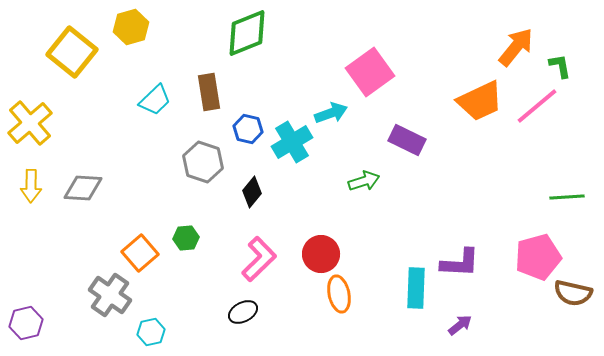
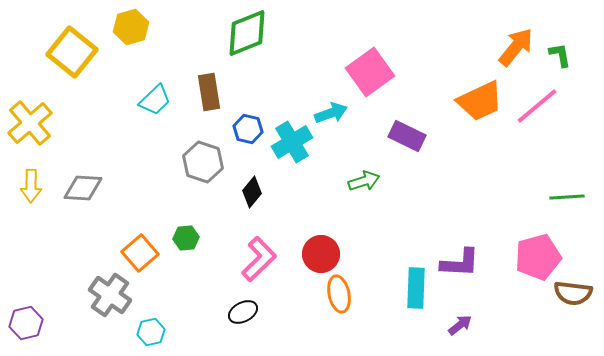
green L-shape: moved 11 px up
purple rectangle: moved 4 px up
brown semicircle: rotated 6 degrees counterclockwise
